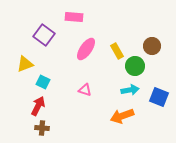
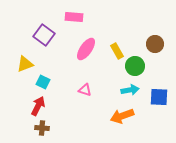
brown circle: moved 3 px right, 2 px up
blue square: rotated 18 degrees counterclockwise
